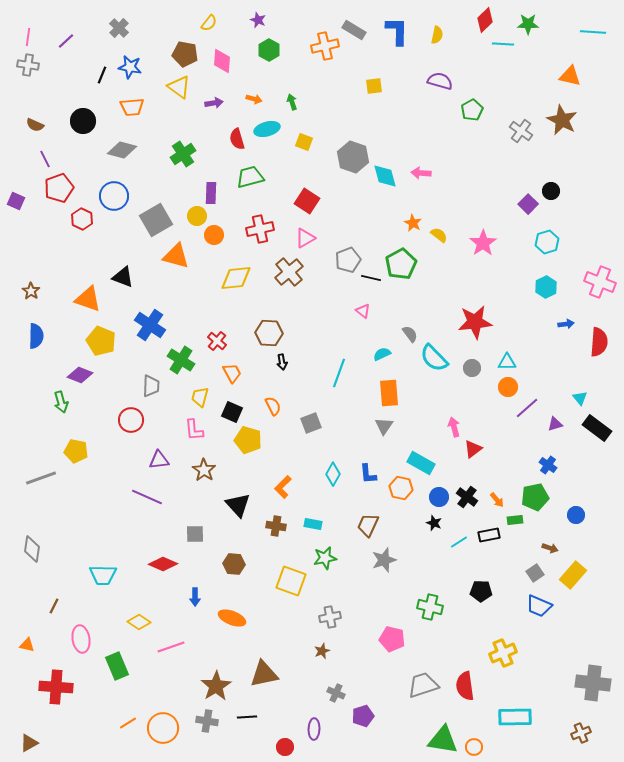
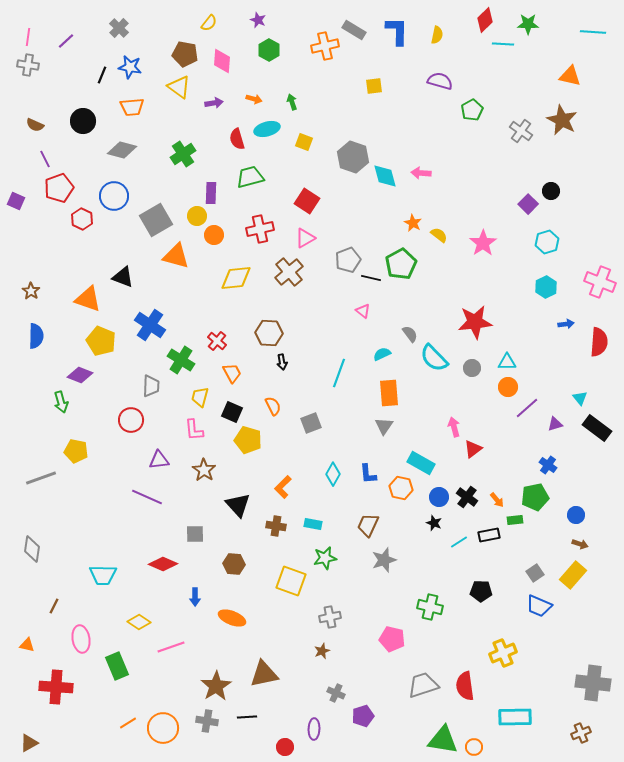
brown arrow at (550, 548): moved 30 px right, 4 px up
